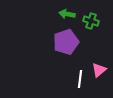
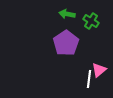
green cross: rotated 14 degrees clockwise
purple pentagon: moved 1 px down; rotated 15 degrees counterclockwise
white line: moved 9 px right
